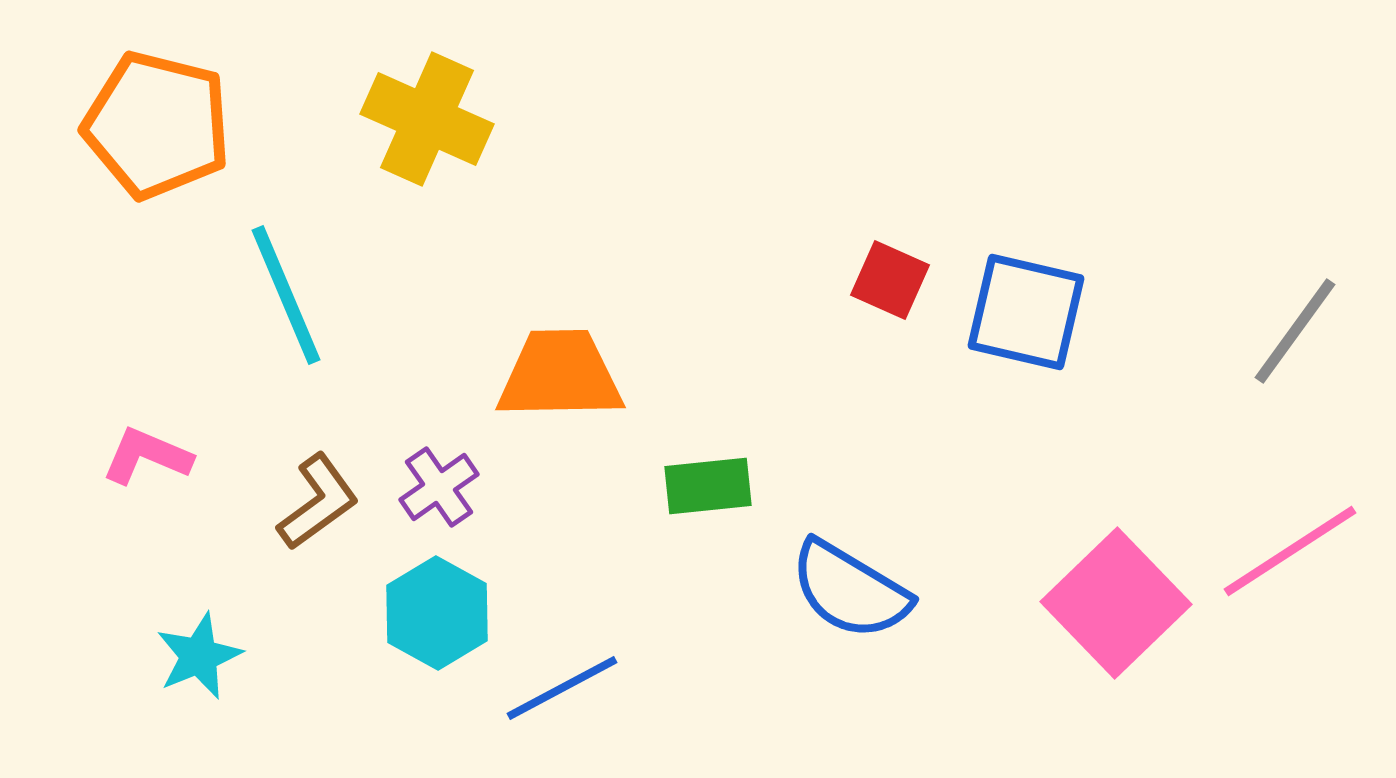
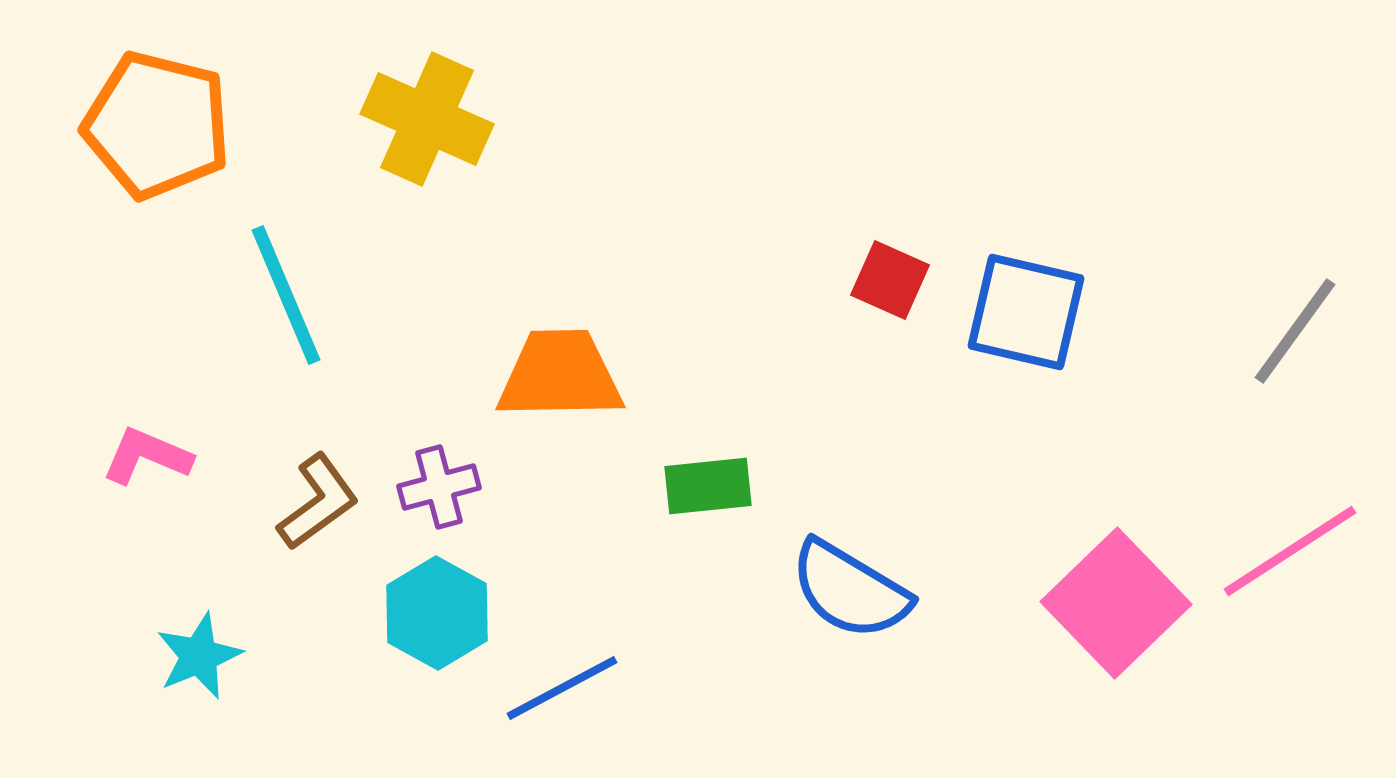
purple cross: rotated 20 degrees clockwise
